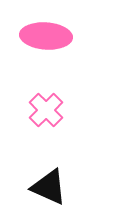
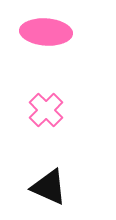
pink ellipse: moved 4 px up
